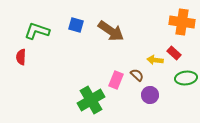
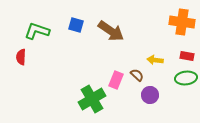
red rectangle: moved 13 px right, 3 px down; rotated 32 degrees counterclockwise
green cross: moved 1 px right, 1 px up
